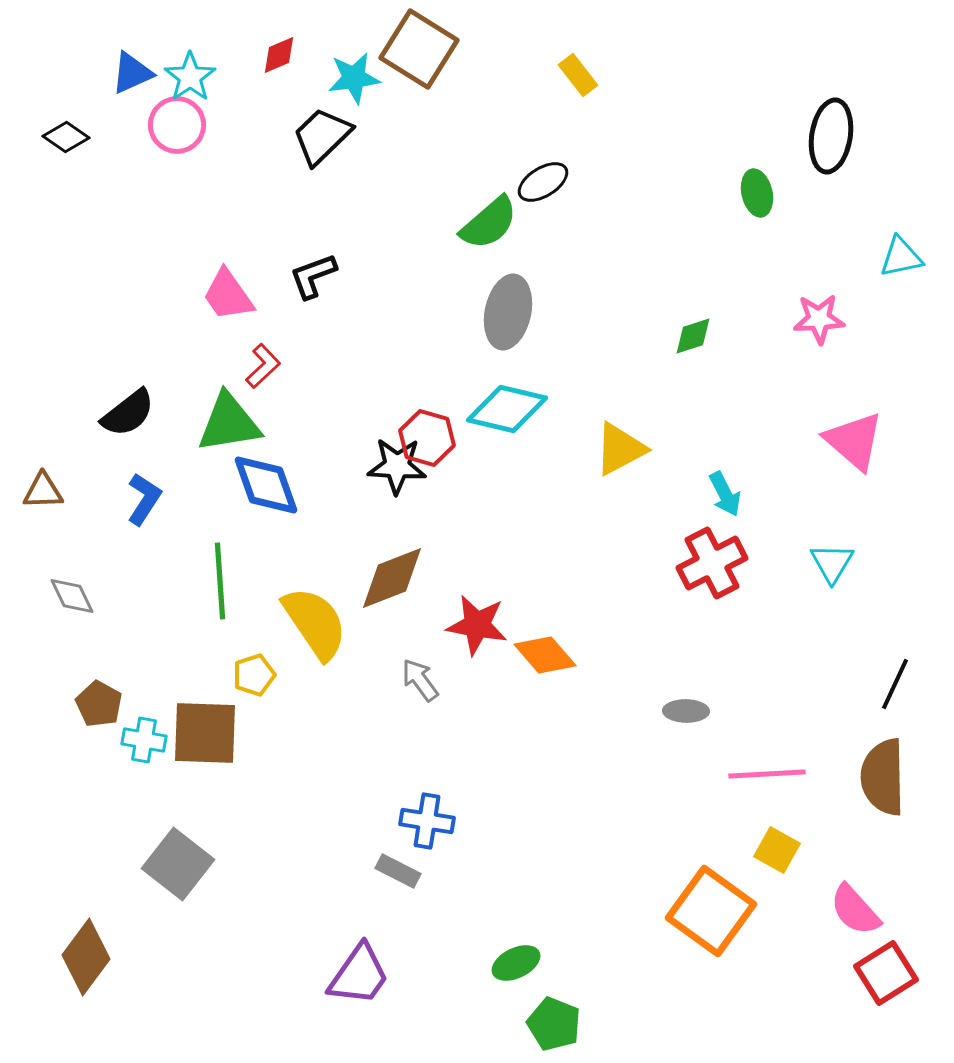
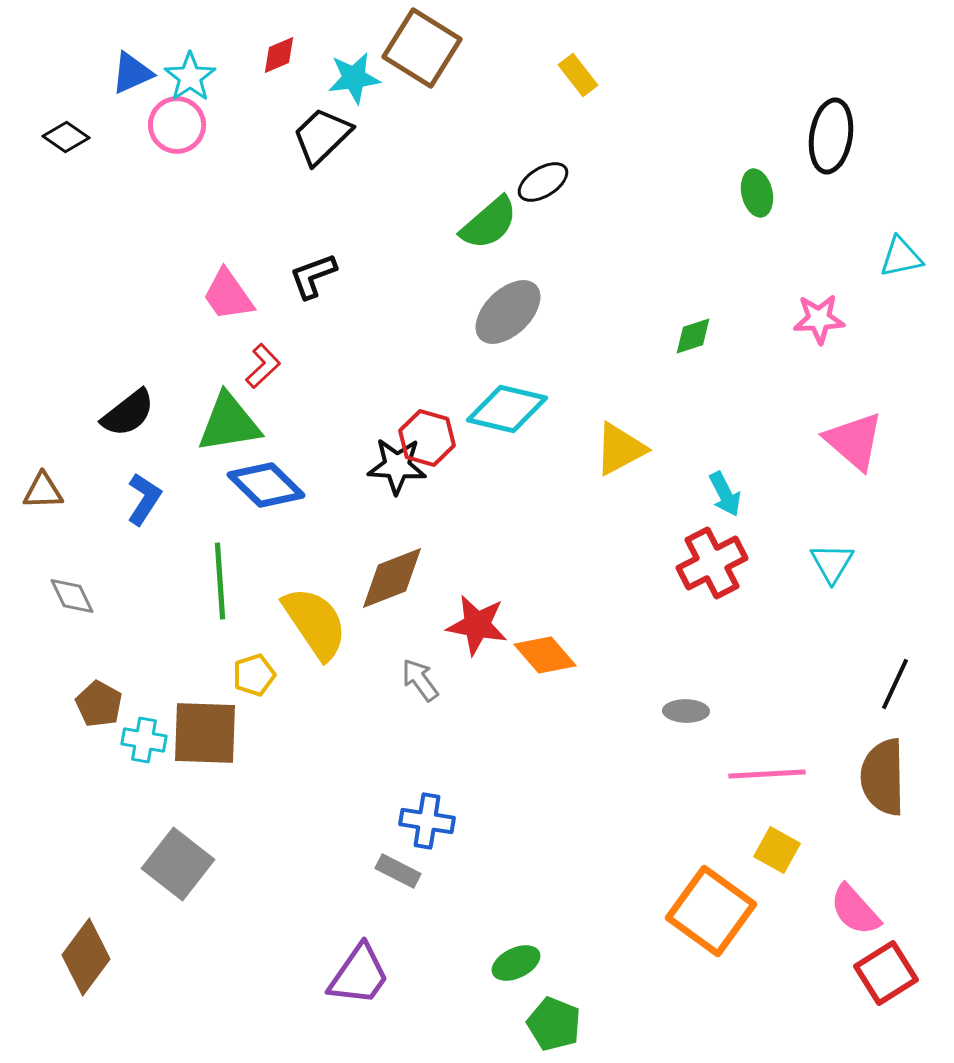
brown square at (419, 49): moved 3 px right, 1 px up
gray ellipse at (508, 312): rotated 34 degrees clockwise
blue diamond at (266, 485): rotated 26 degrees counterclockwise
